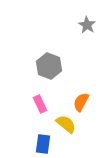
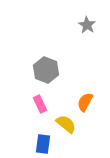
gray hexagon: moved 3 px left, 4 px down
orange semicircle: moved 4 px right
